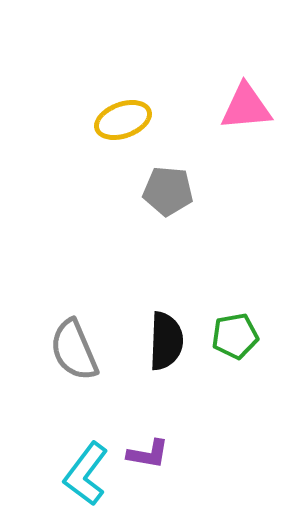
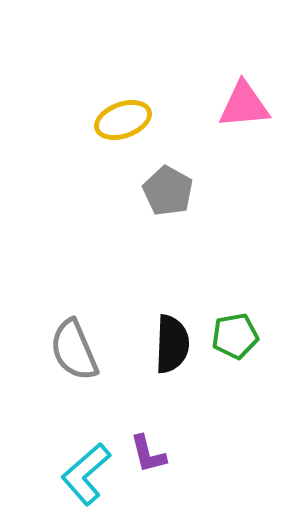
pink triangle: moved 2 px left, 2 px up
gray pentagon: rotated 24 degrees clockwise
black semicircle: moved 6 px right, 3 px down
purple L-shape: rotated 66 degrees clockwise
cyan L-shape: rotated 12 degrees clockwise
